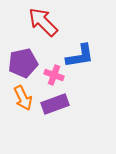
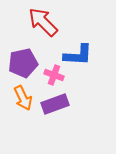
blue L-shape: moved 2 px left, 1 px up; rotated 12 degrees clockwise
